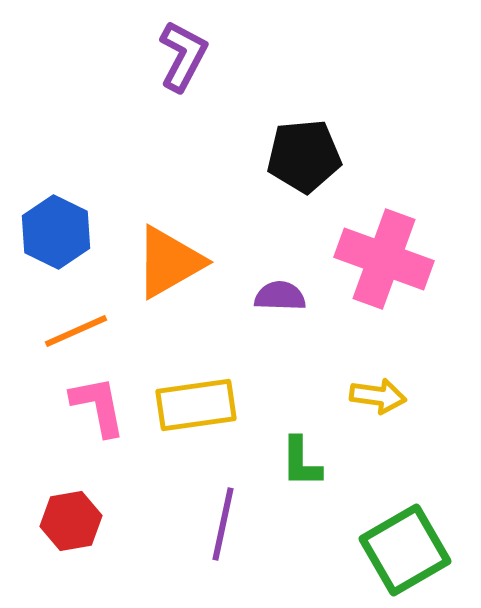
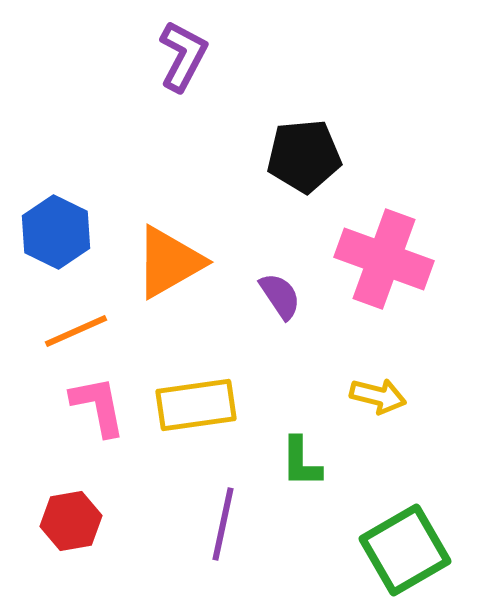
purple semicircle: rotated 54 degrees clockwise
yellow arrow: rotated 6 degrees clockwise
